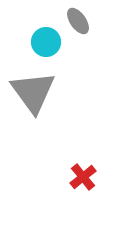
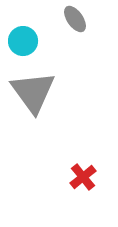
gray ellipse: moved 3 px left, 2 px up
cyan circle: moved 23 px left, 1 px up
